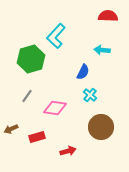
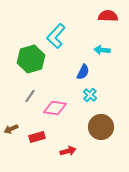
gray line: moved 3 px right
